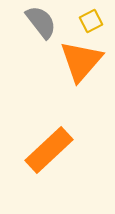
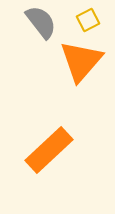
yellow square: moved 3 px left, 1 px up
